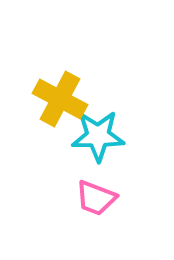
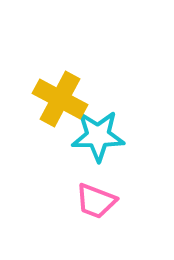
pink trapezoid: moved 3 px down
